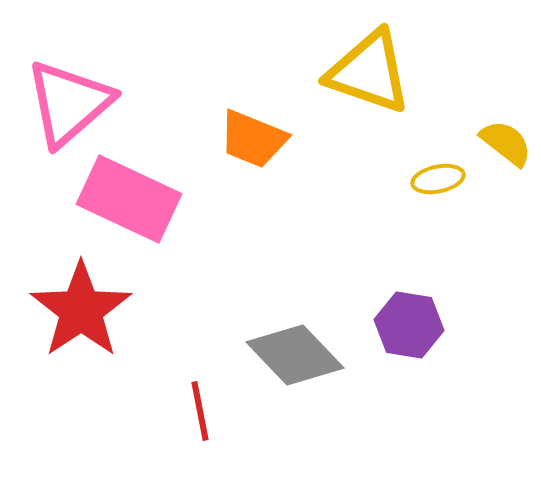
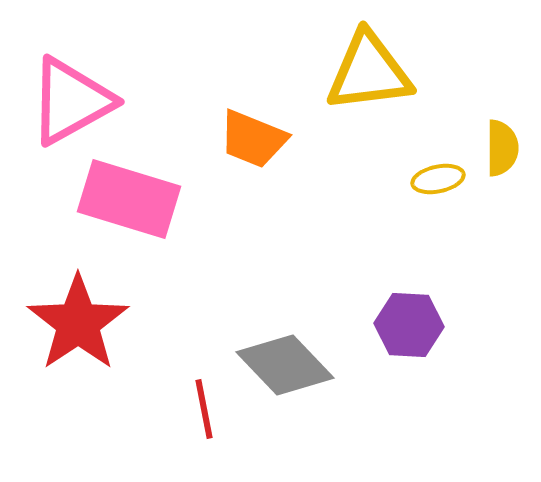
yellow triangle: rotated 26 degrees counterclockwise
pink triangle: moved 2 px right, 2 px up; rotated 12 degrees clockwise
yellow semicircle: moved 4 px left, 5 px down; rotated 52 degrees clockwise
pink rectangle: rotated 8 degrees counterclockwise
red star: moved 3 px left, 13 px down
purple hexagon: rotated 6 degrees counterclockwise
gray diamond: moved 10 px left, 10 px down
red line: moved 4 px right, 2 px up
